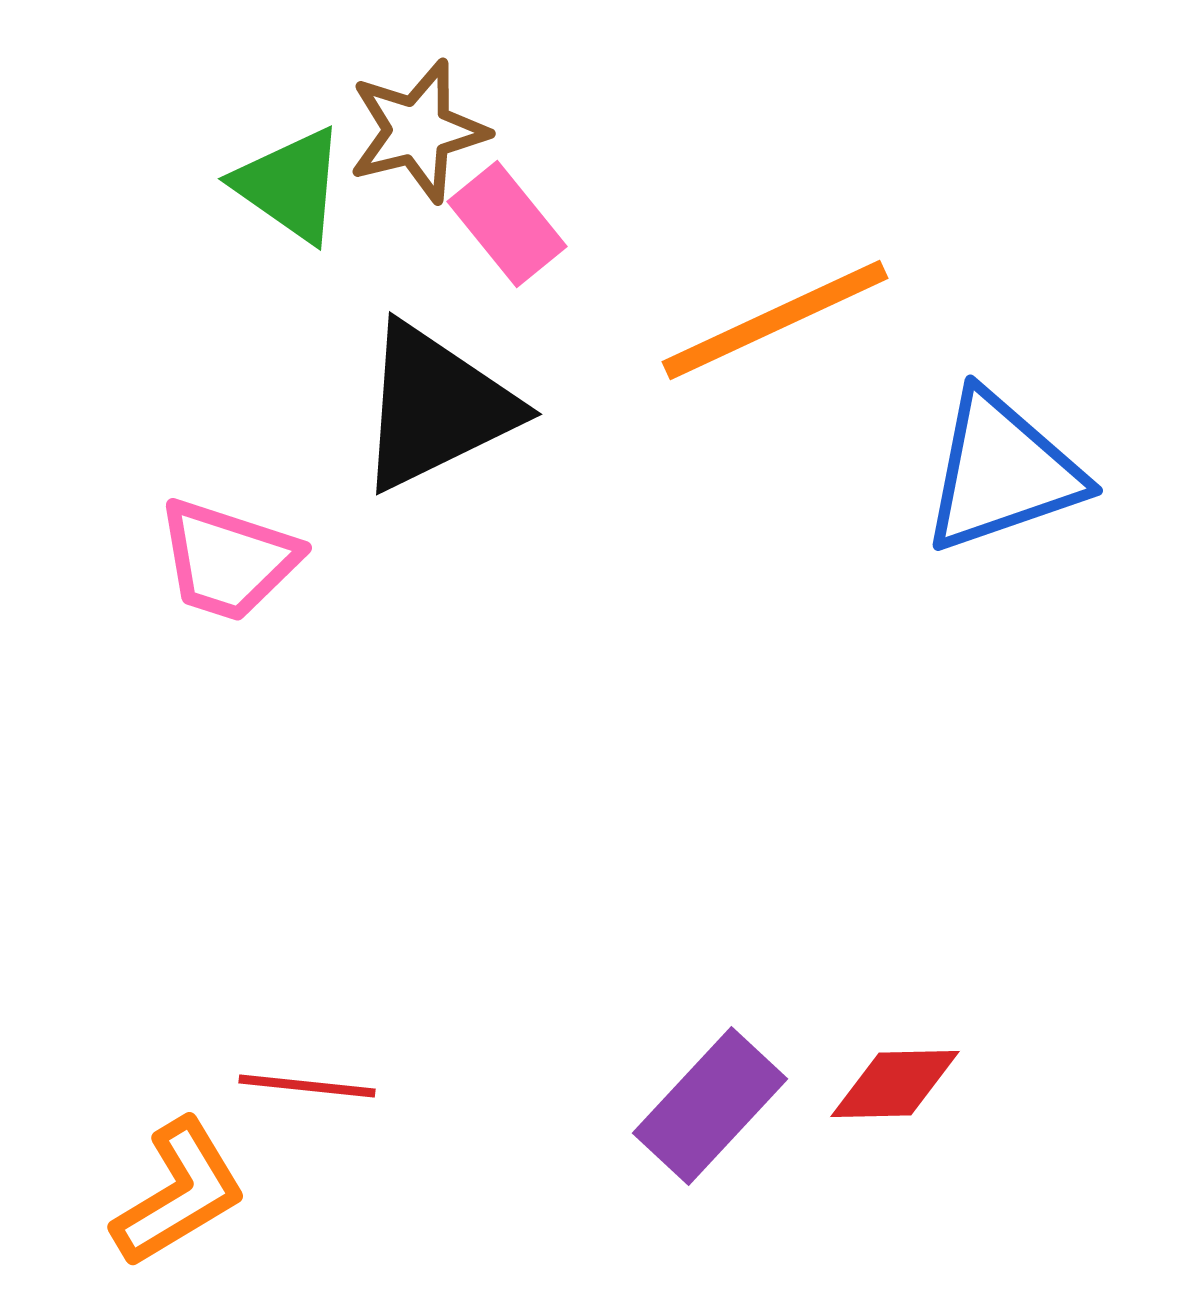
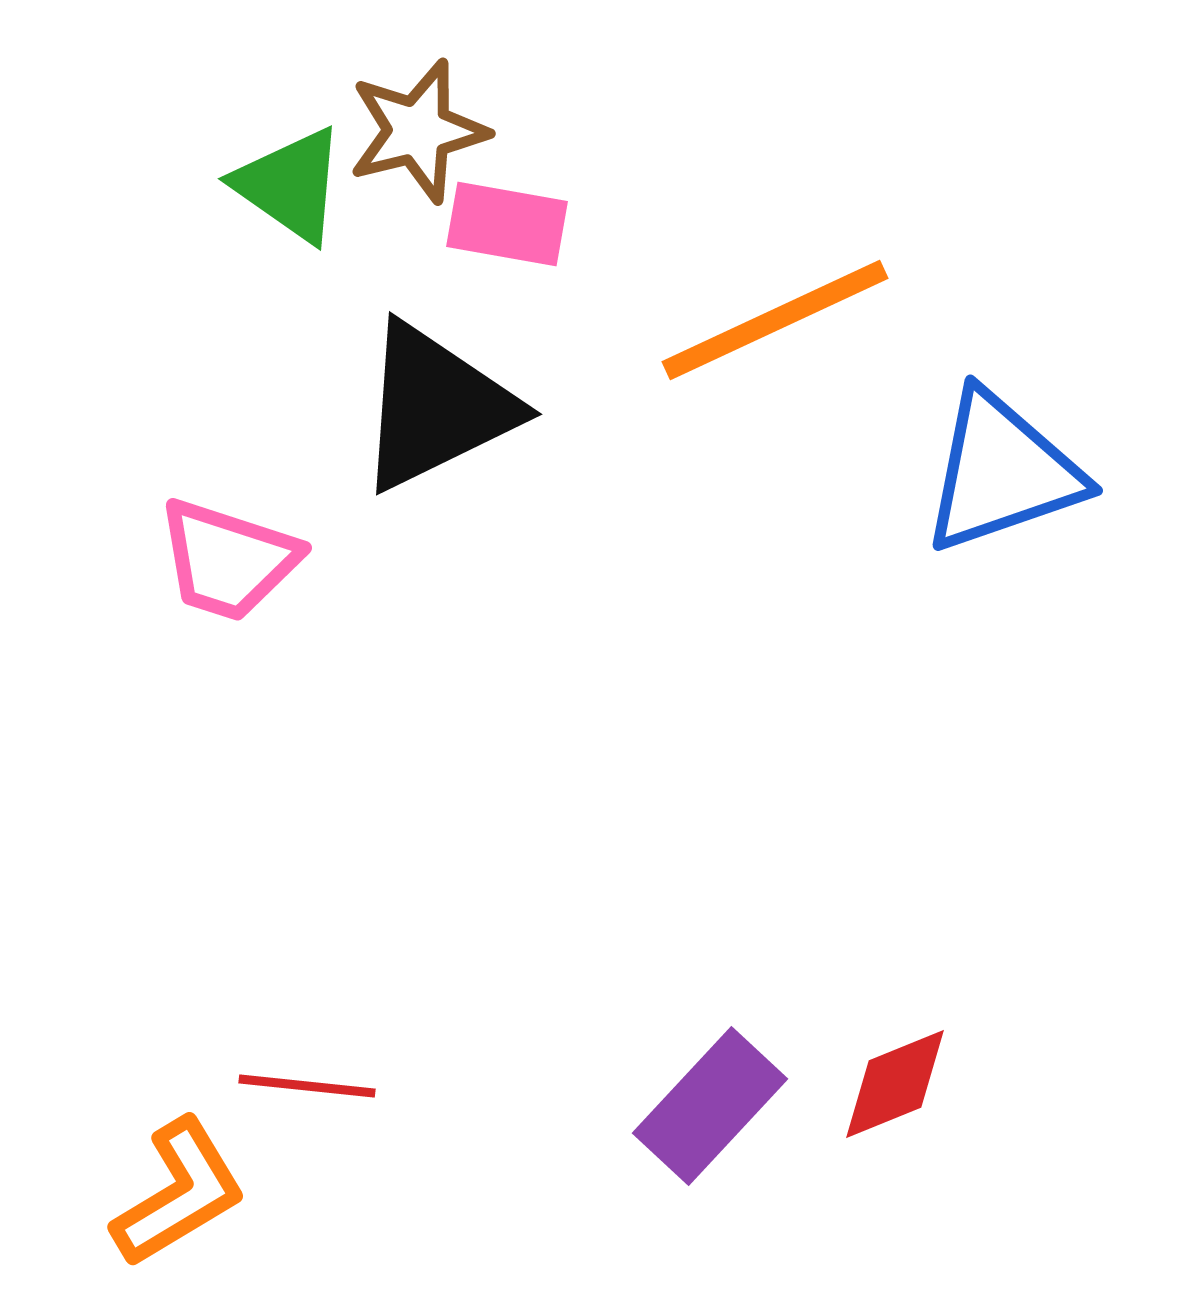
pink rectangle: rotated 41 degrees counterclockwise
red diamond: rotated 21 degrees counterclockwise
